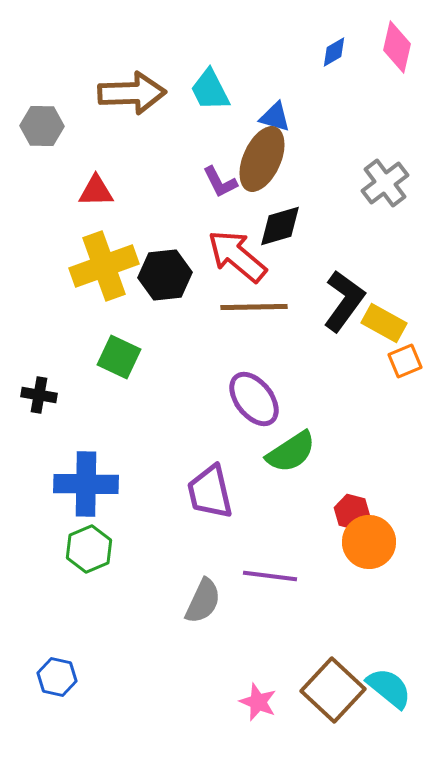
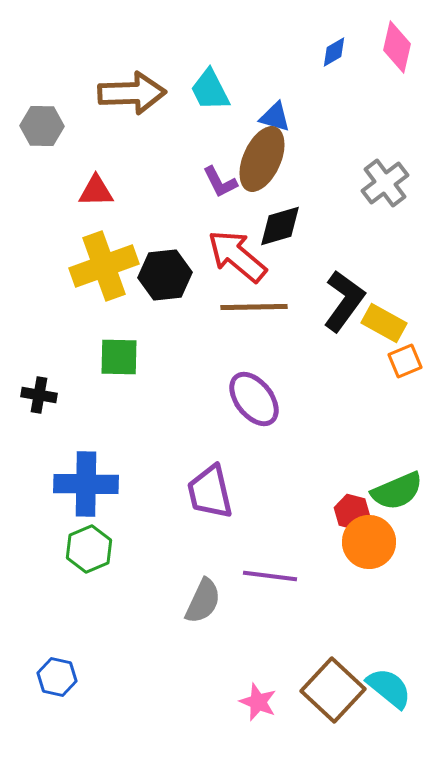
green square: rotated 24 degrees counterclockwise
green semicircle: moved 106 px right, 39 px down; rotated 10 degrees clockwise
